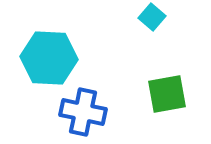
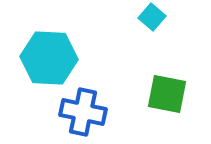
green square: rotated 21 degrees clockwise
